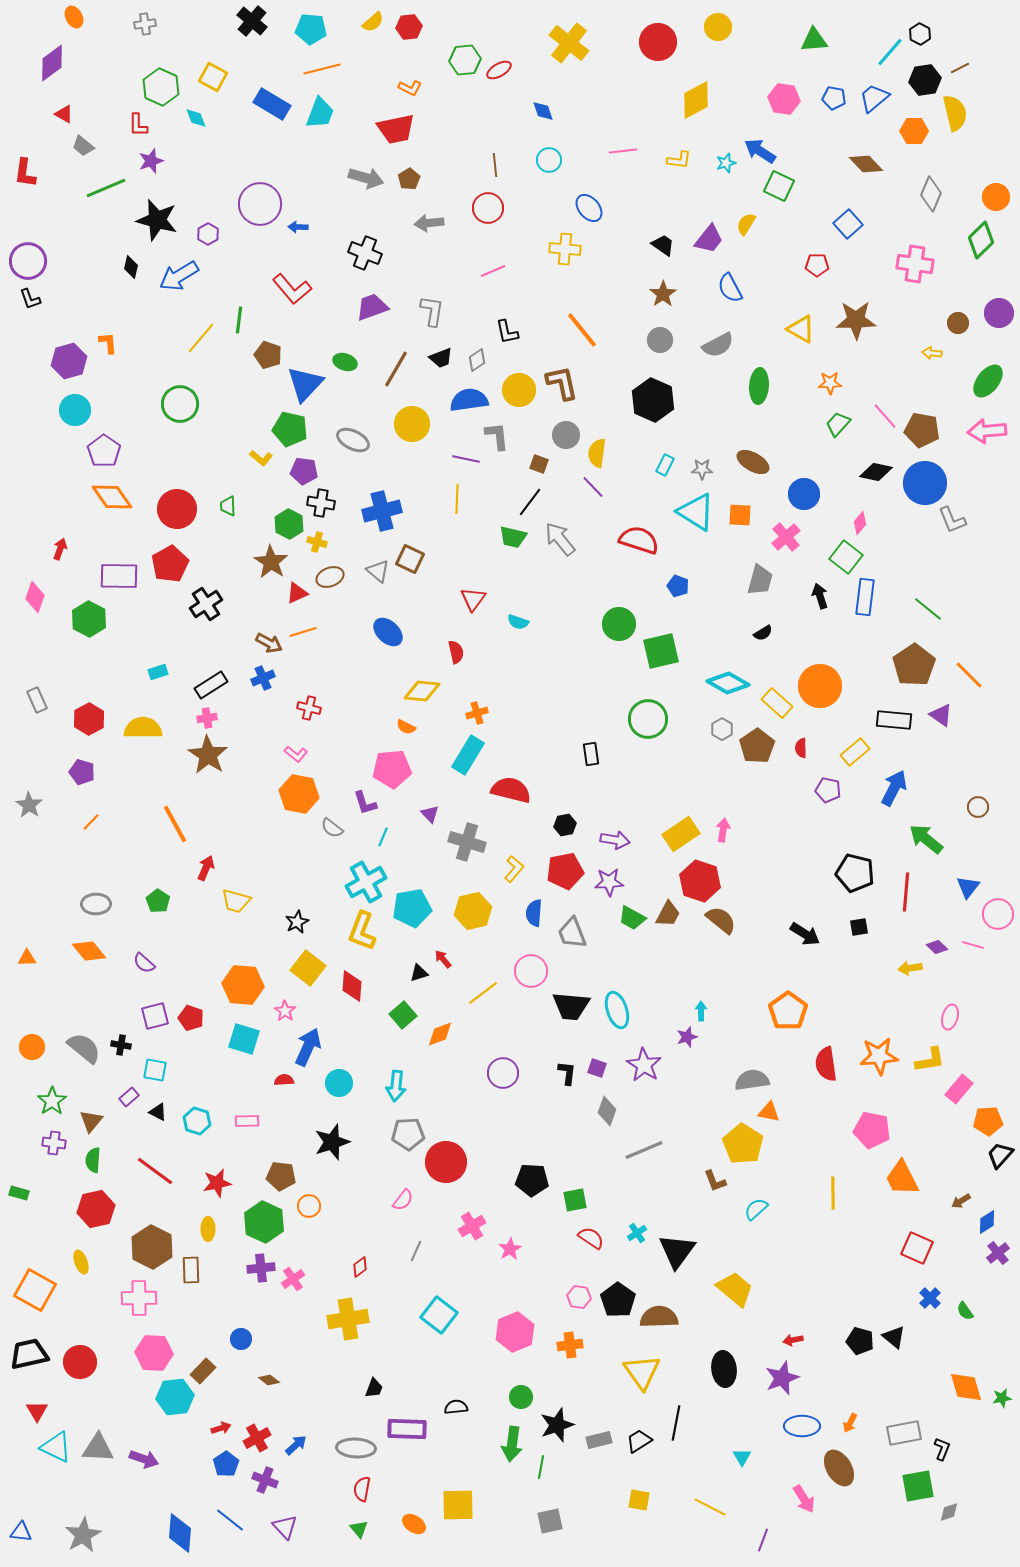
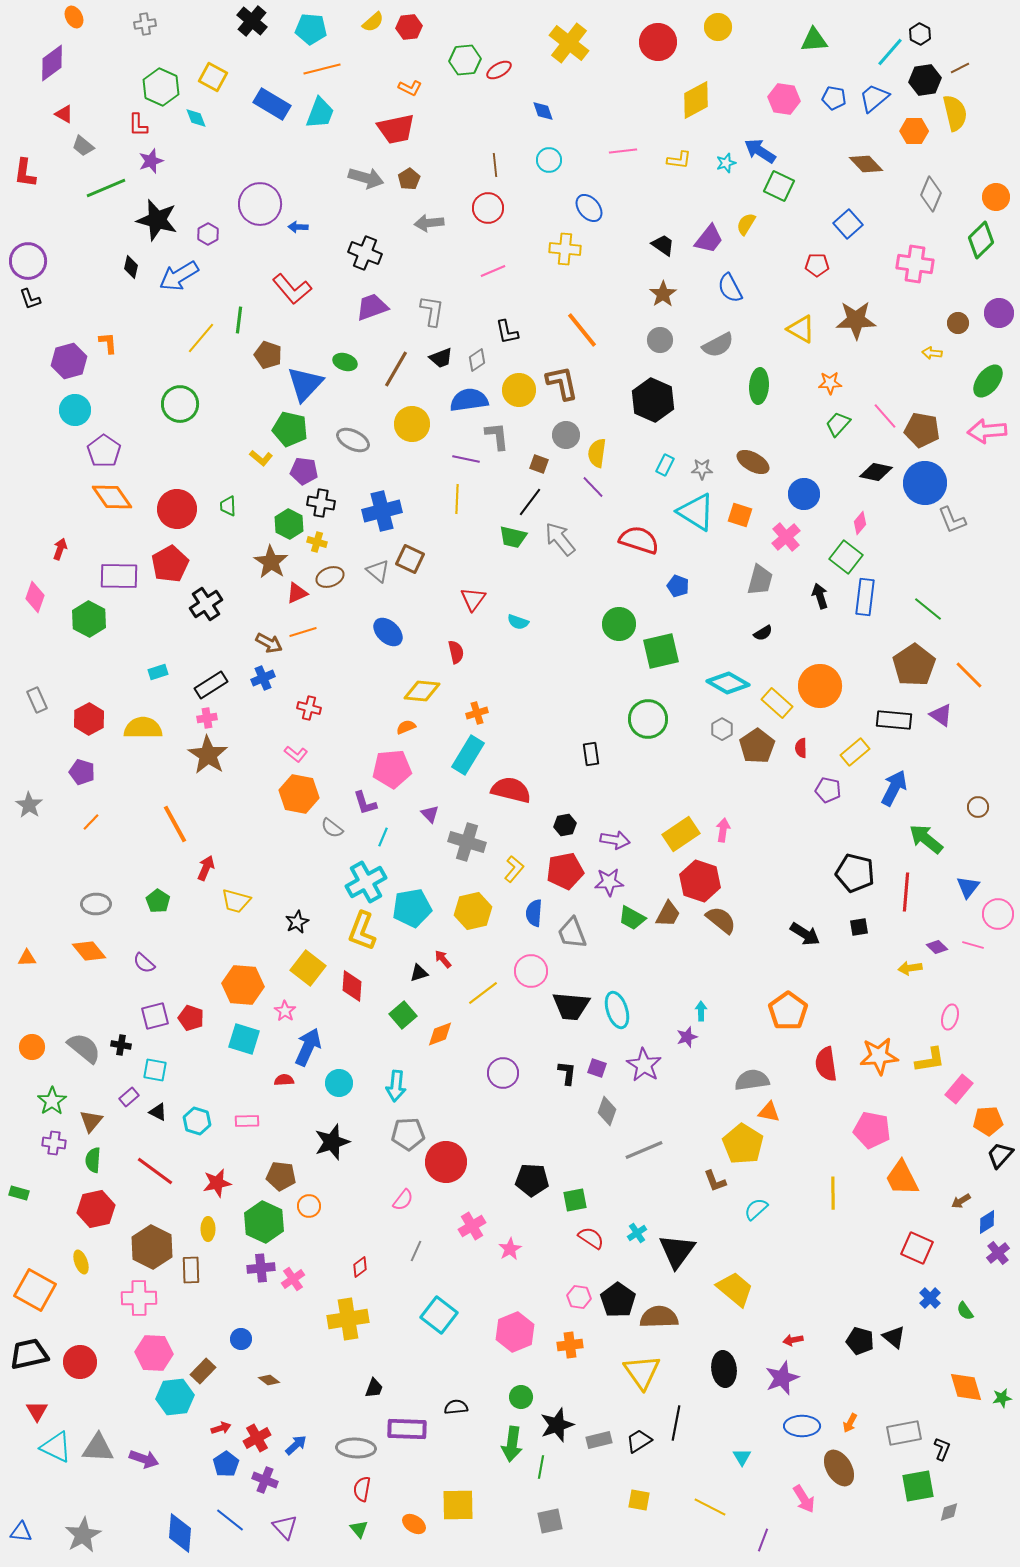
orange square at (740, 515): rotated 15 degrees clockwise
orange semicircle at (406, 727): rotated 132 degrees clockwise
